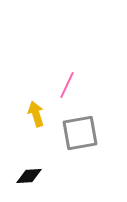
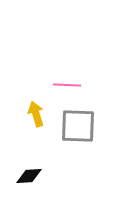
pink line: rotated 68 degrees clockwise
gray square: moved 2 px left, 7 px up; rotated 12 degrees clockwise
